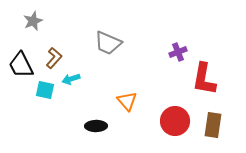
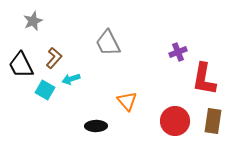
gray trapezoid: rotated 40 degrees clockwise
cyan square: rotated 18 degrees clockwise
brown rectangle: moved 4 px up
